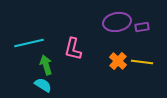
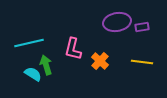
orange cross: moved 18 px left
cyan semicircle: moved 10 px left, 11 px up
